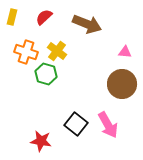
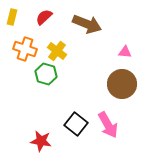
orange cross: moved 1 px left, 3 px up
